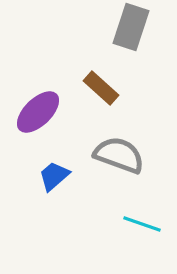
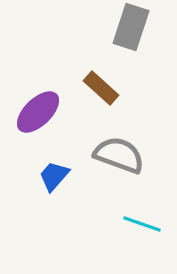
blue trapezoid: rotated 8 degrees counterclockwise
